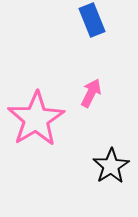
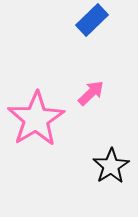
blue rectangle: rotated 68 degrees clockwise
pink arrow: rotated 20 degrees clockwise
